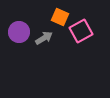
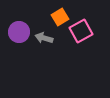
orange square: rotated 36 degrees clockwise
gray arrow: rotated 132 degrees counterclockwise
